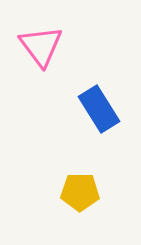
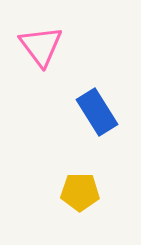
blue rectangle: moved 2 px left, 3 px down
